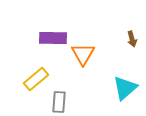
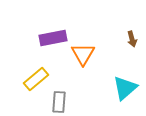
purple rectangle: rotated 12 degrees counterclockwise
